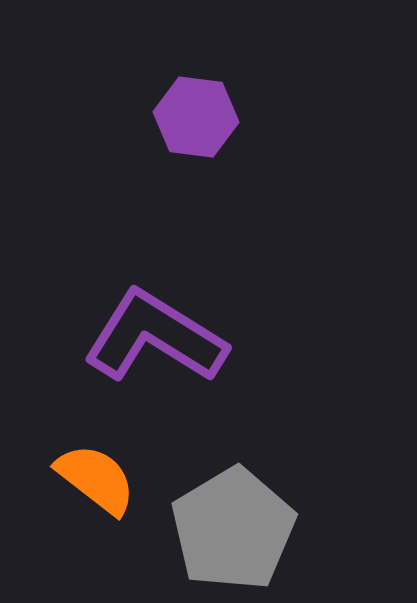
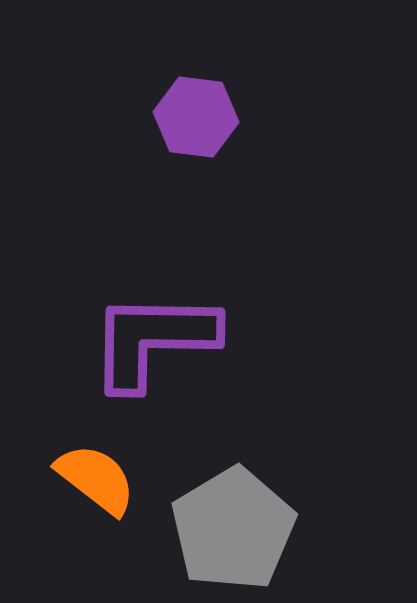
purple L-shape: moved 2 px left, 3 px down; rotated 31 degrees counterclockwise
